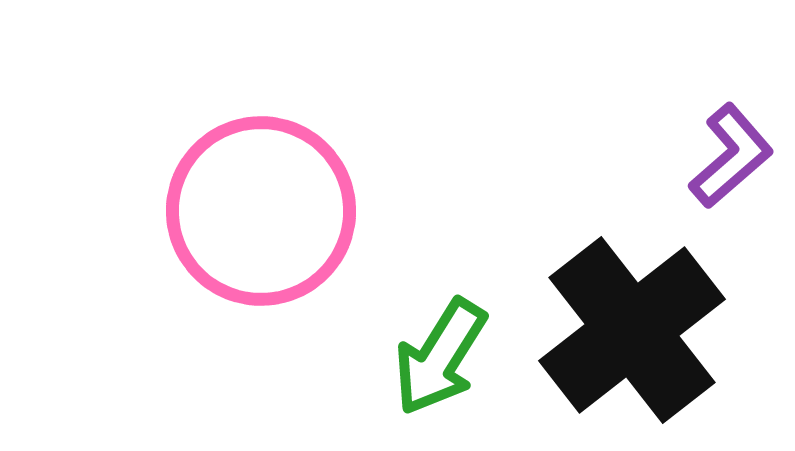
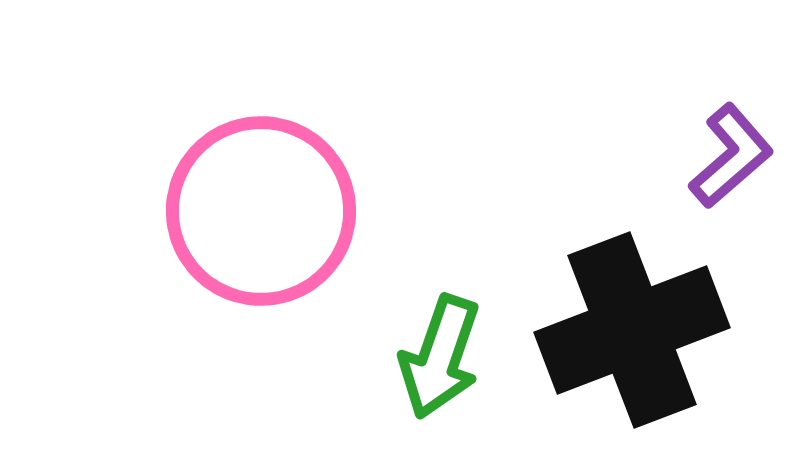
black cross: rotated 17 degrees clockwise
green arrow: rotated 13 degrees counterclockwise
